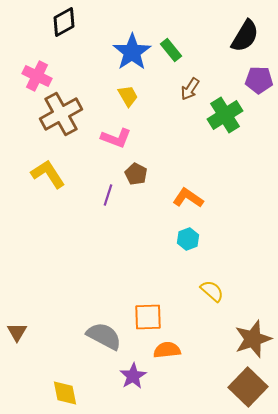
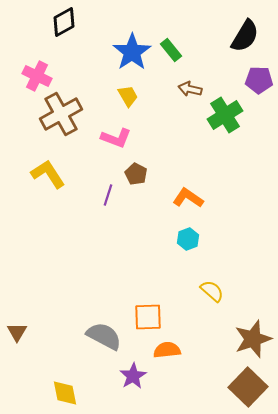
brown arrow: rotated 70 degrees clockwise
